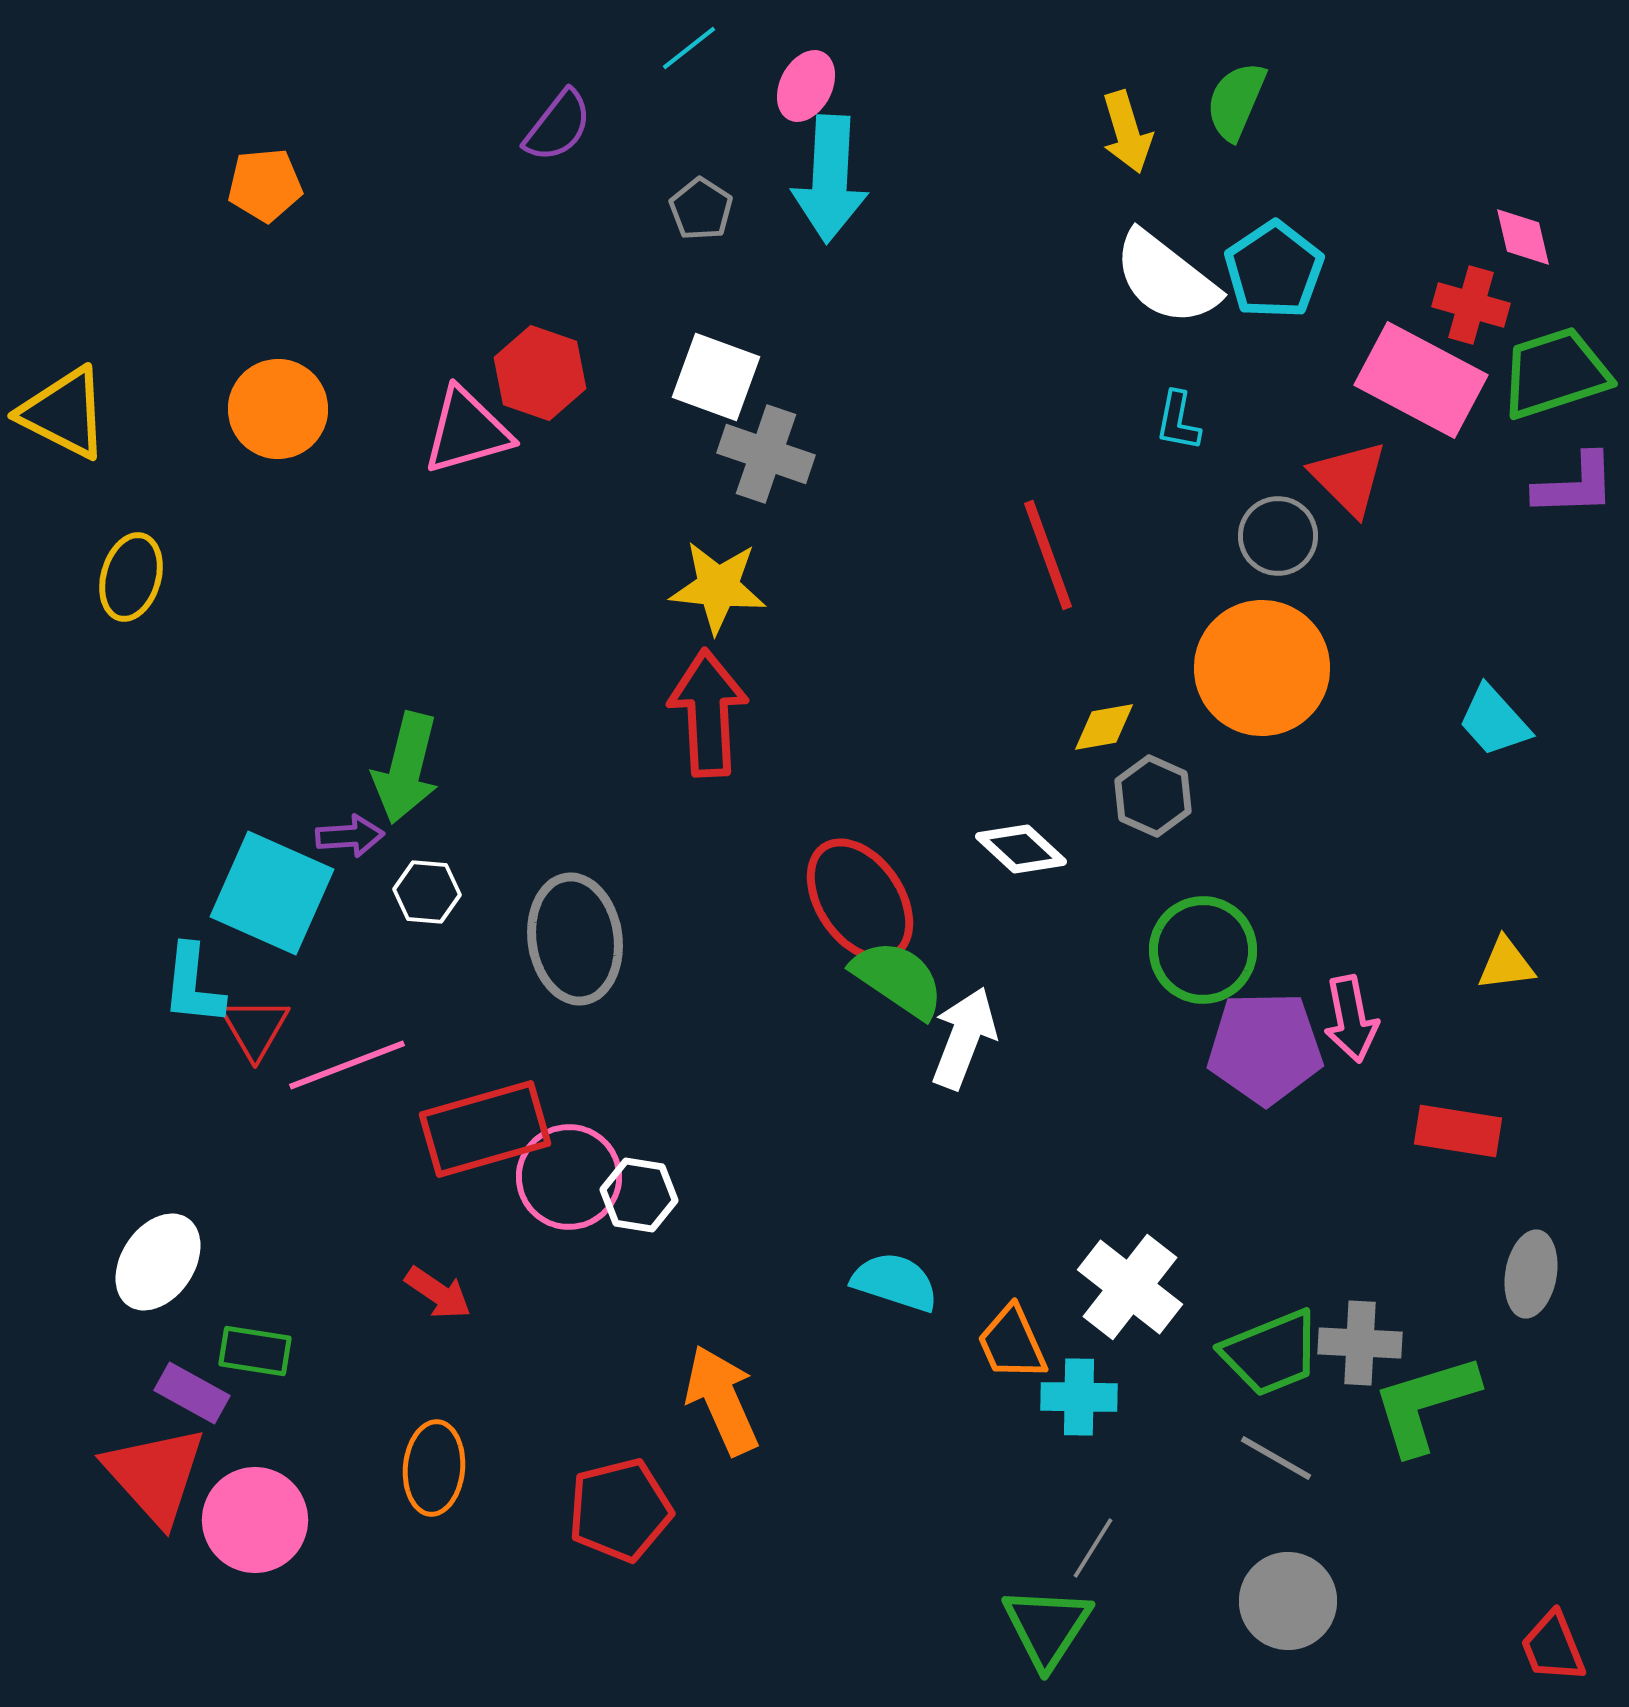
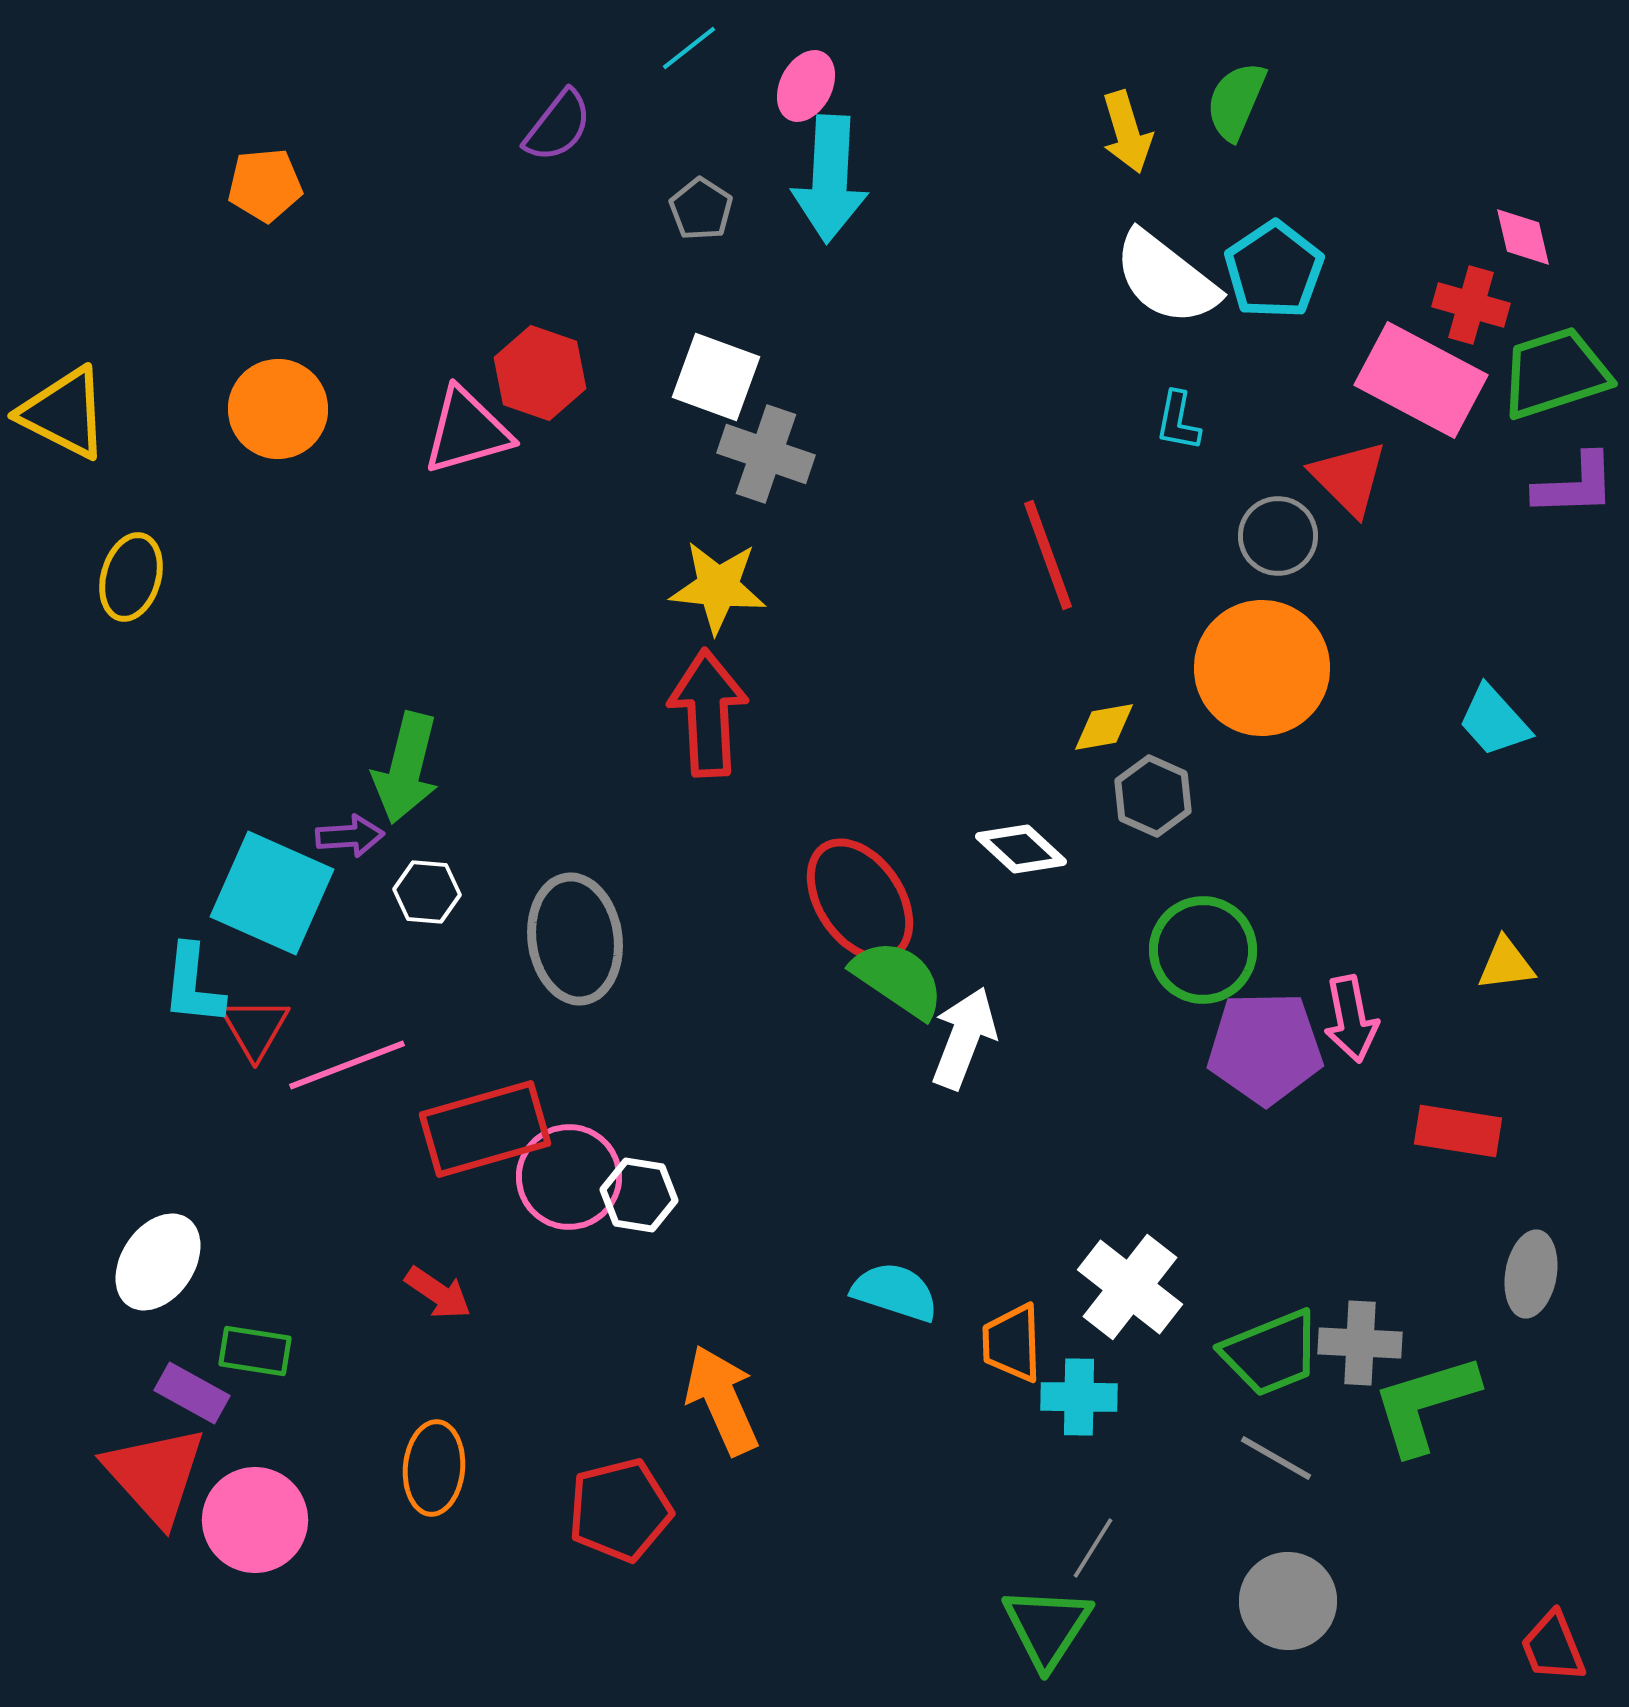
cyan semicircle at (895, 1282): moved 10 px down
orange trapezoid at (1012, 1343): rotated 22 degrees clockwise
